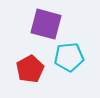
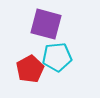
cyan pentagon: moved 12 px left
